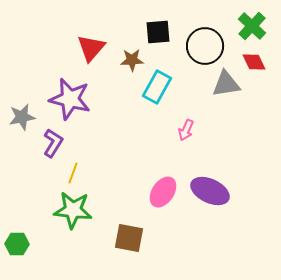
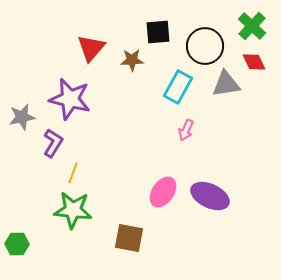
cyan rectangle: moved 21 px right
purple ellipse: moved 5 px down
